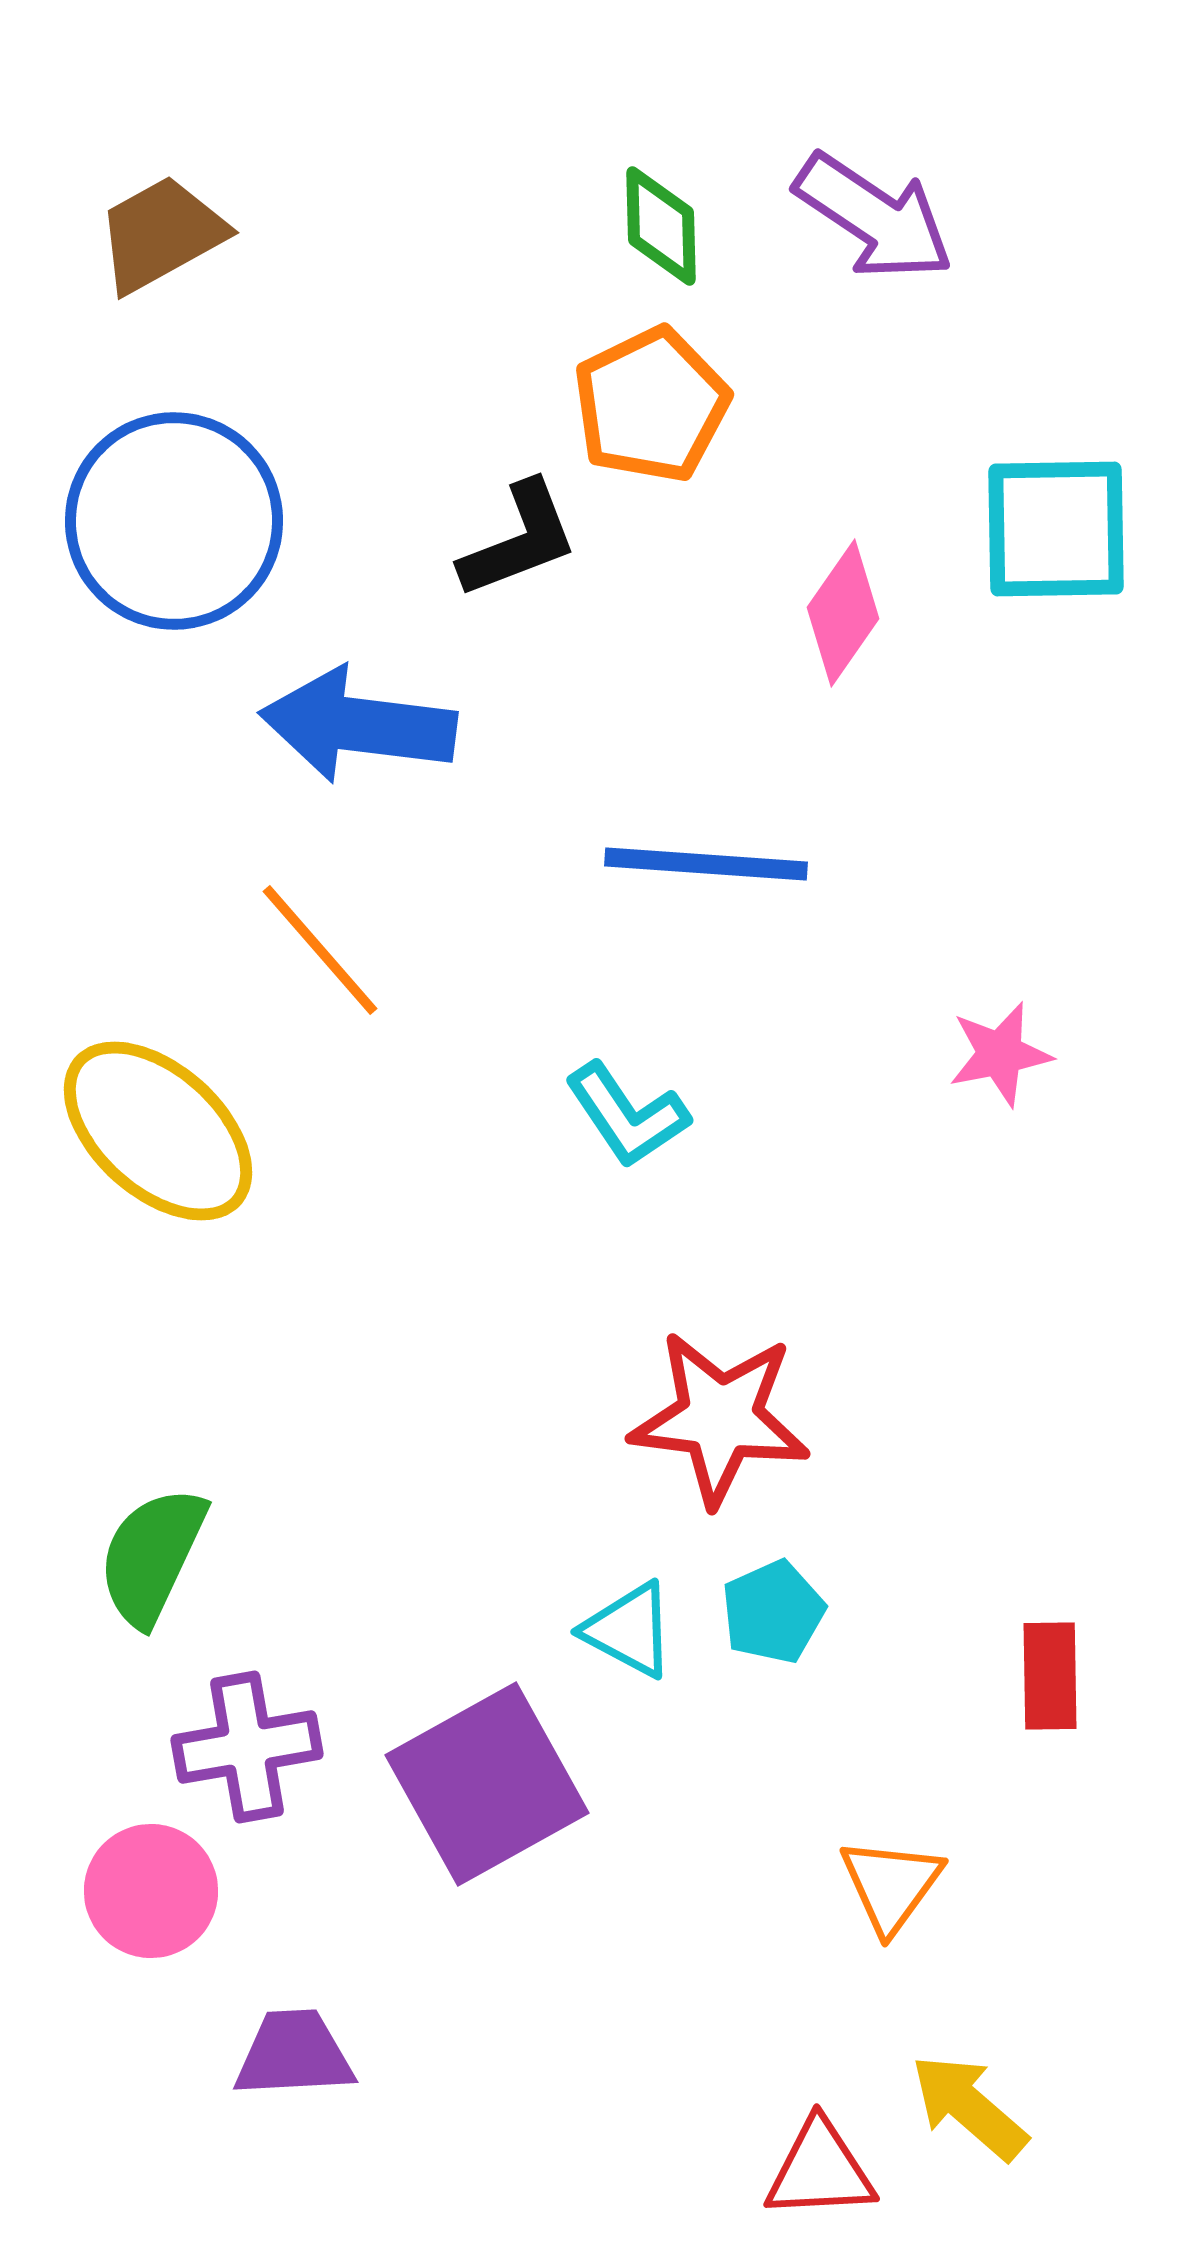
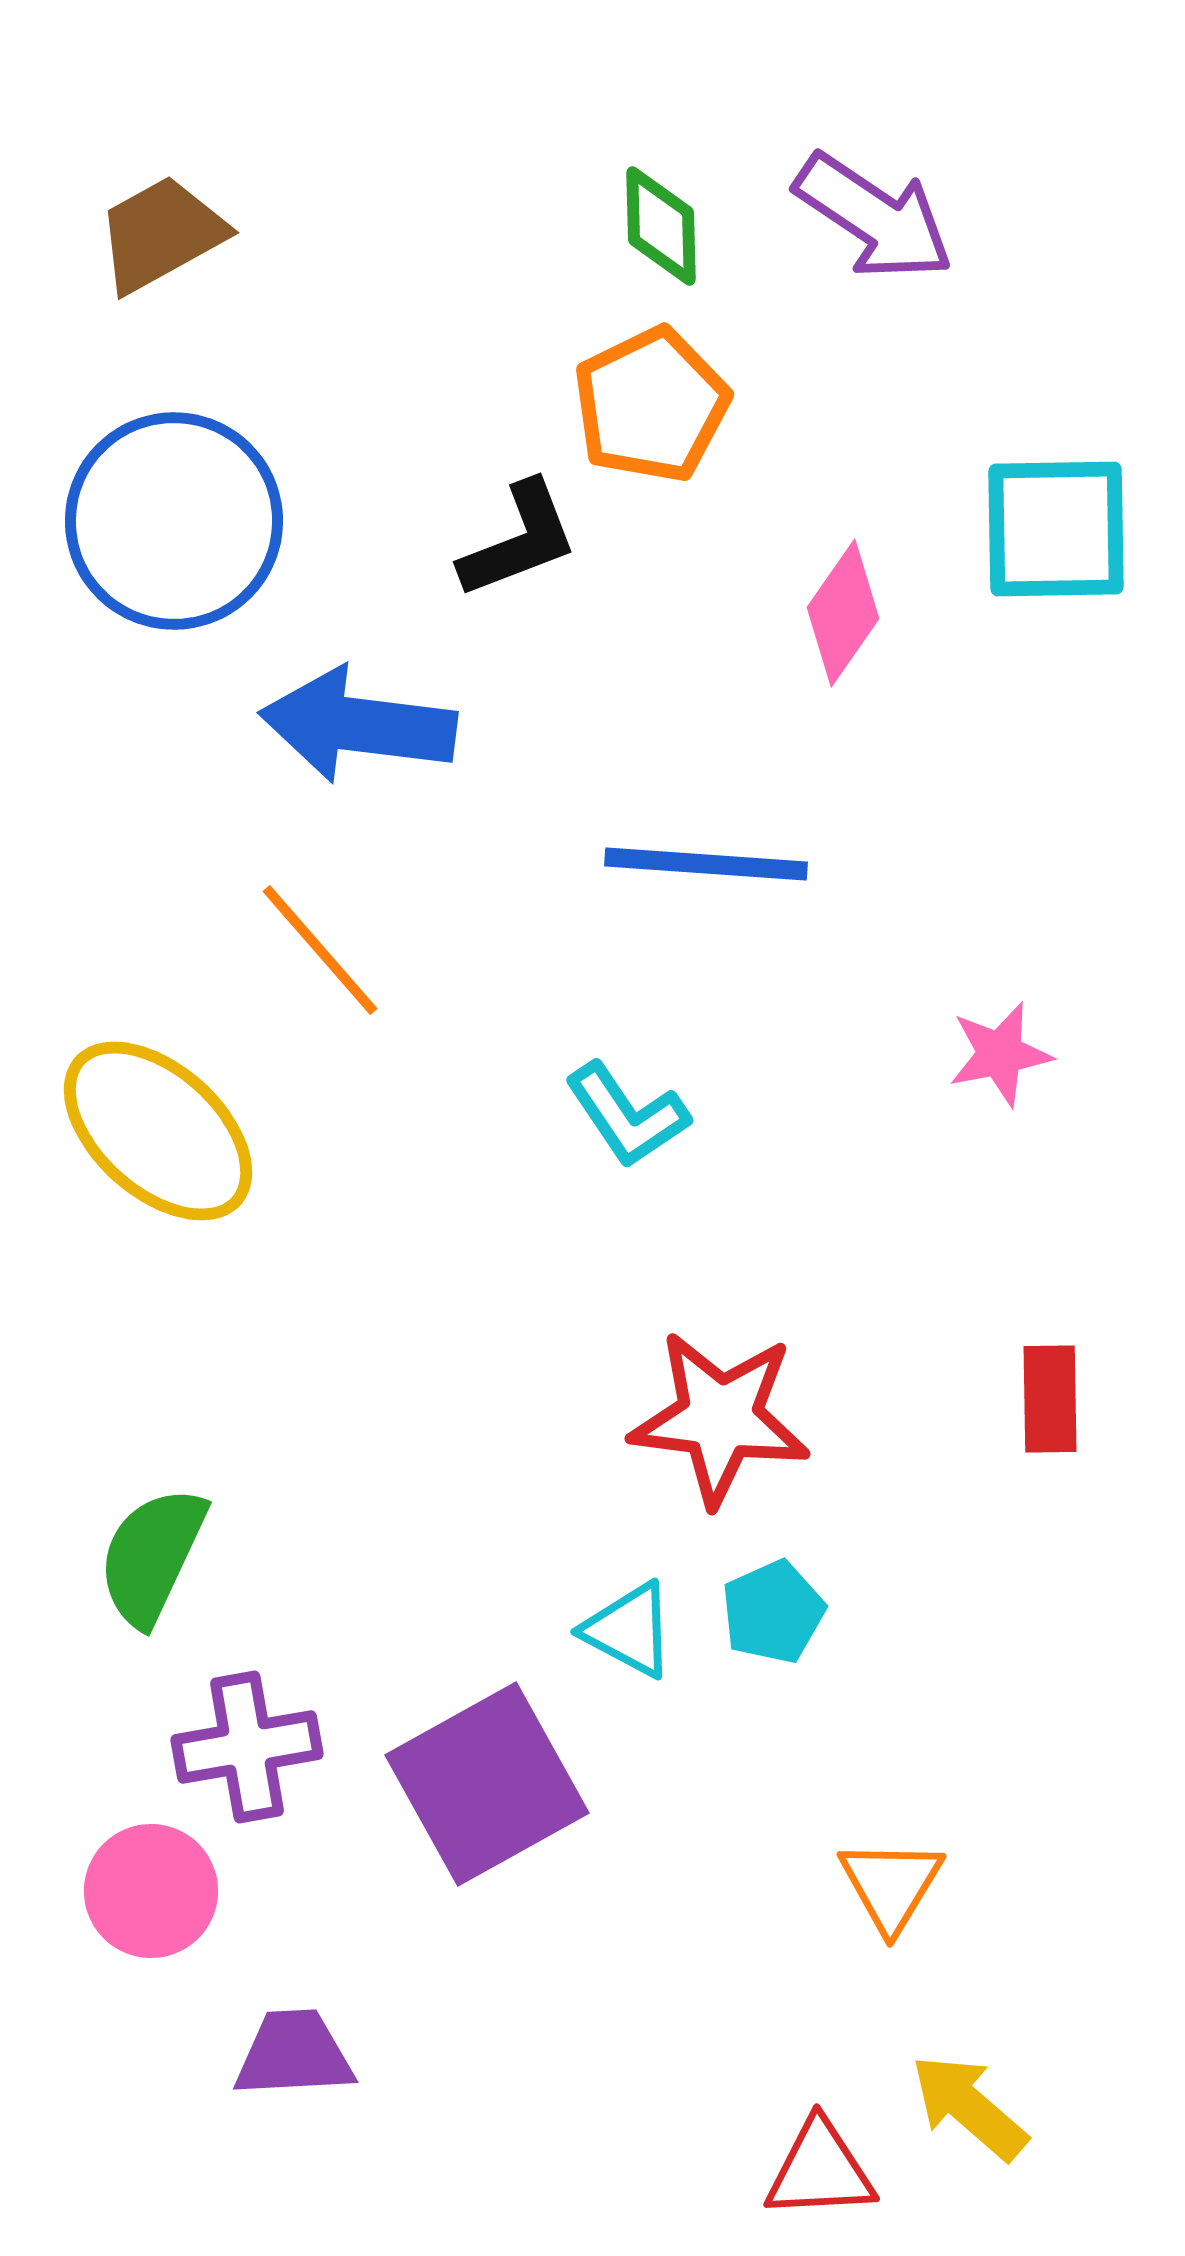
red rectangle: moved 277 px up
orange triangle: rotated 5 degrees counterclockwise
